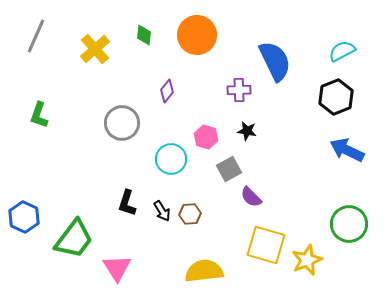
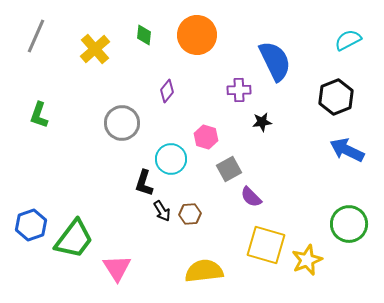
cyan semicircle: moved 6 px right, 11 px up
black star: moved 15 px right, 9 px up; rotated 18 degrees counterclockwise
black L-shape: moved 17 px right, 20 px up
blue hexagon: moved 7 px right, 8 px down; rotated 16 degrees clockwise
